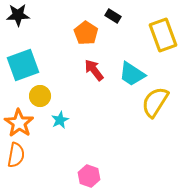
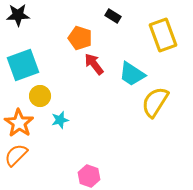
orange pentagon: moved 6 px left, 5 px down; rotated 15 degrees counterclockwise
red arrow: moved 6 px up
cyan star: rotated 12 degrees clockwise
orange semicircle: rotated 145 degrees counterclockwise
